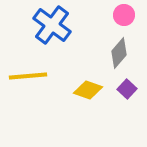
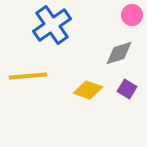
pink circle: moved 8 px right
blue cross: rotated 18 degrees clockwise
gray diamond: rotated 32 degrees clockwise
purple square: rotated 12 degrees counterclockwise
